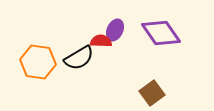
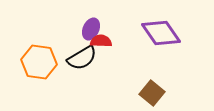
purple ellipse: moved 24 px left, 1 px up
black semicircle: moved 3 px right
orange hexagon: moved 1 px right
brown square: rotated 15 degrees counterclockwise
